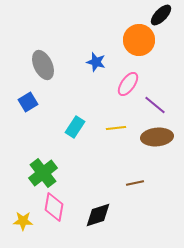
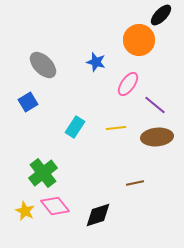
gray ellipse: rotated 20 degrees counterclockwise
pink diamond: moved 1 px right, 1 px up; rotated 48 degrees counterclockwise
yellow star: moved 2 px right, 10 px up; rotated 24 degrees clockwise
